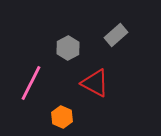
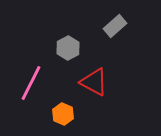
gray rectangle: moved 1 px left, 9 px up
red triangle: moved 1 px left, 1 px up
orange hexagon: moved 1 px right, 3 px up
